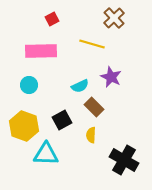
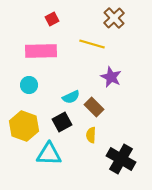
cyan semicircle: moved 9 px left, 11 px down
black square: moved 2 px down
cyan triangle: moved 3 px right
black cross: moved 3 px left, 1 px up
